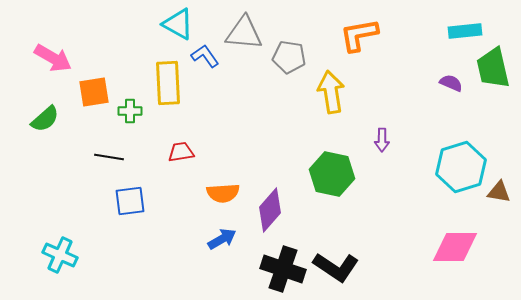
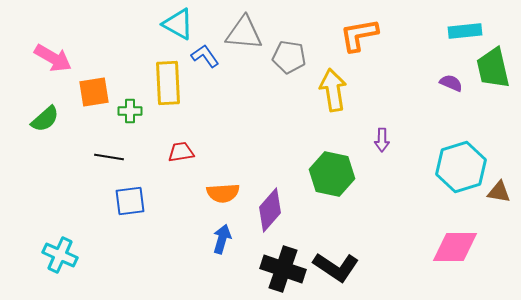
yellow arrow: moved 2 px right, 2 px up
blue arrow: rotated 44 degrees counterclockwise
